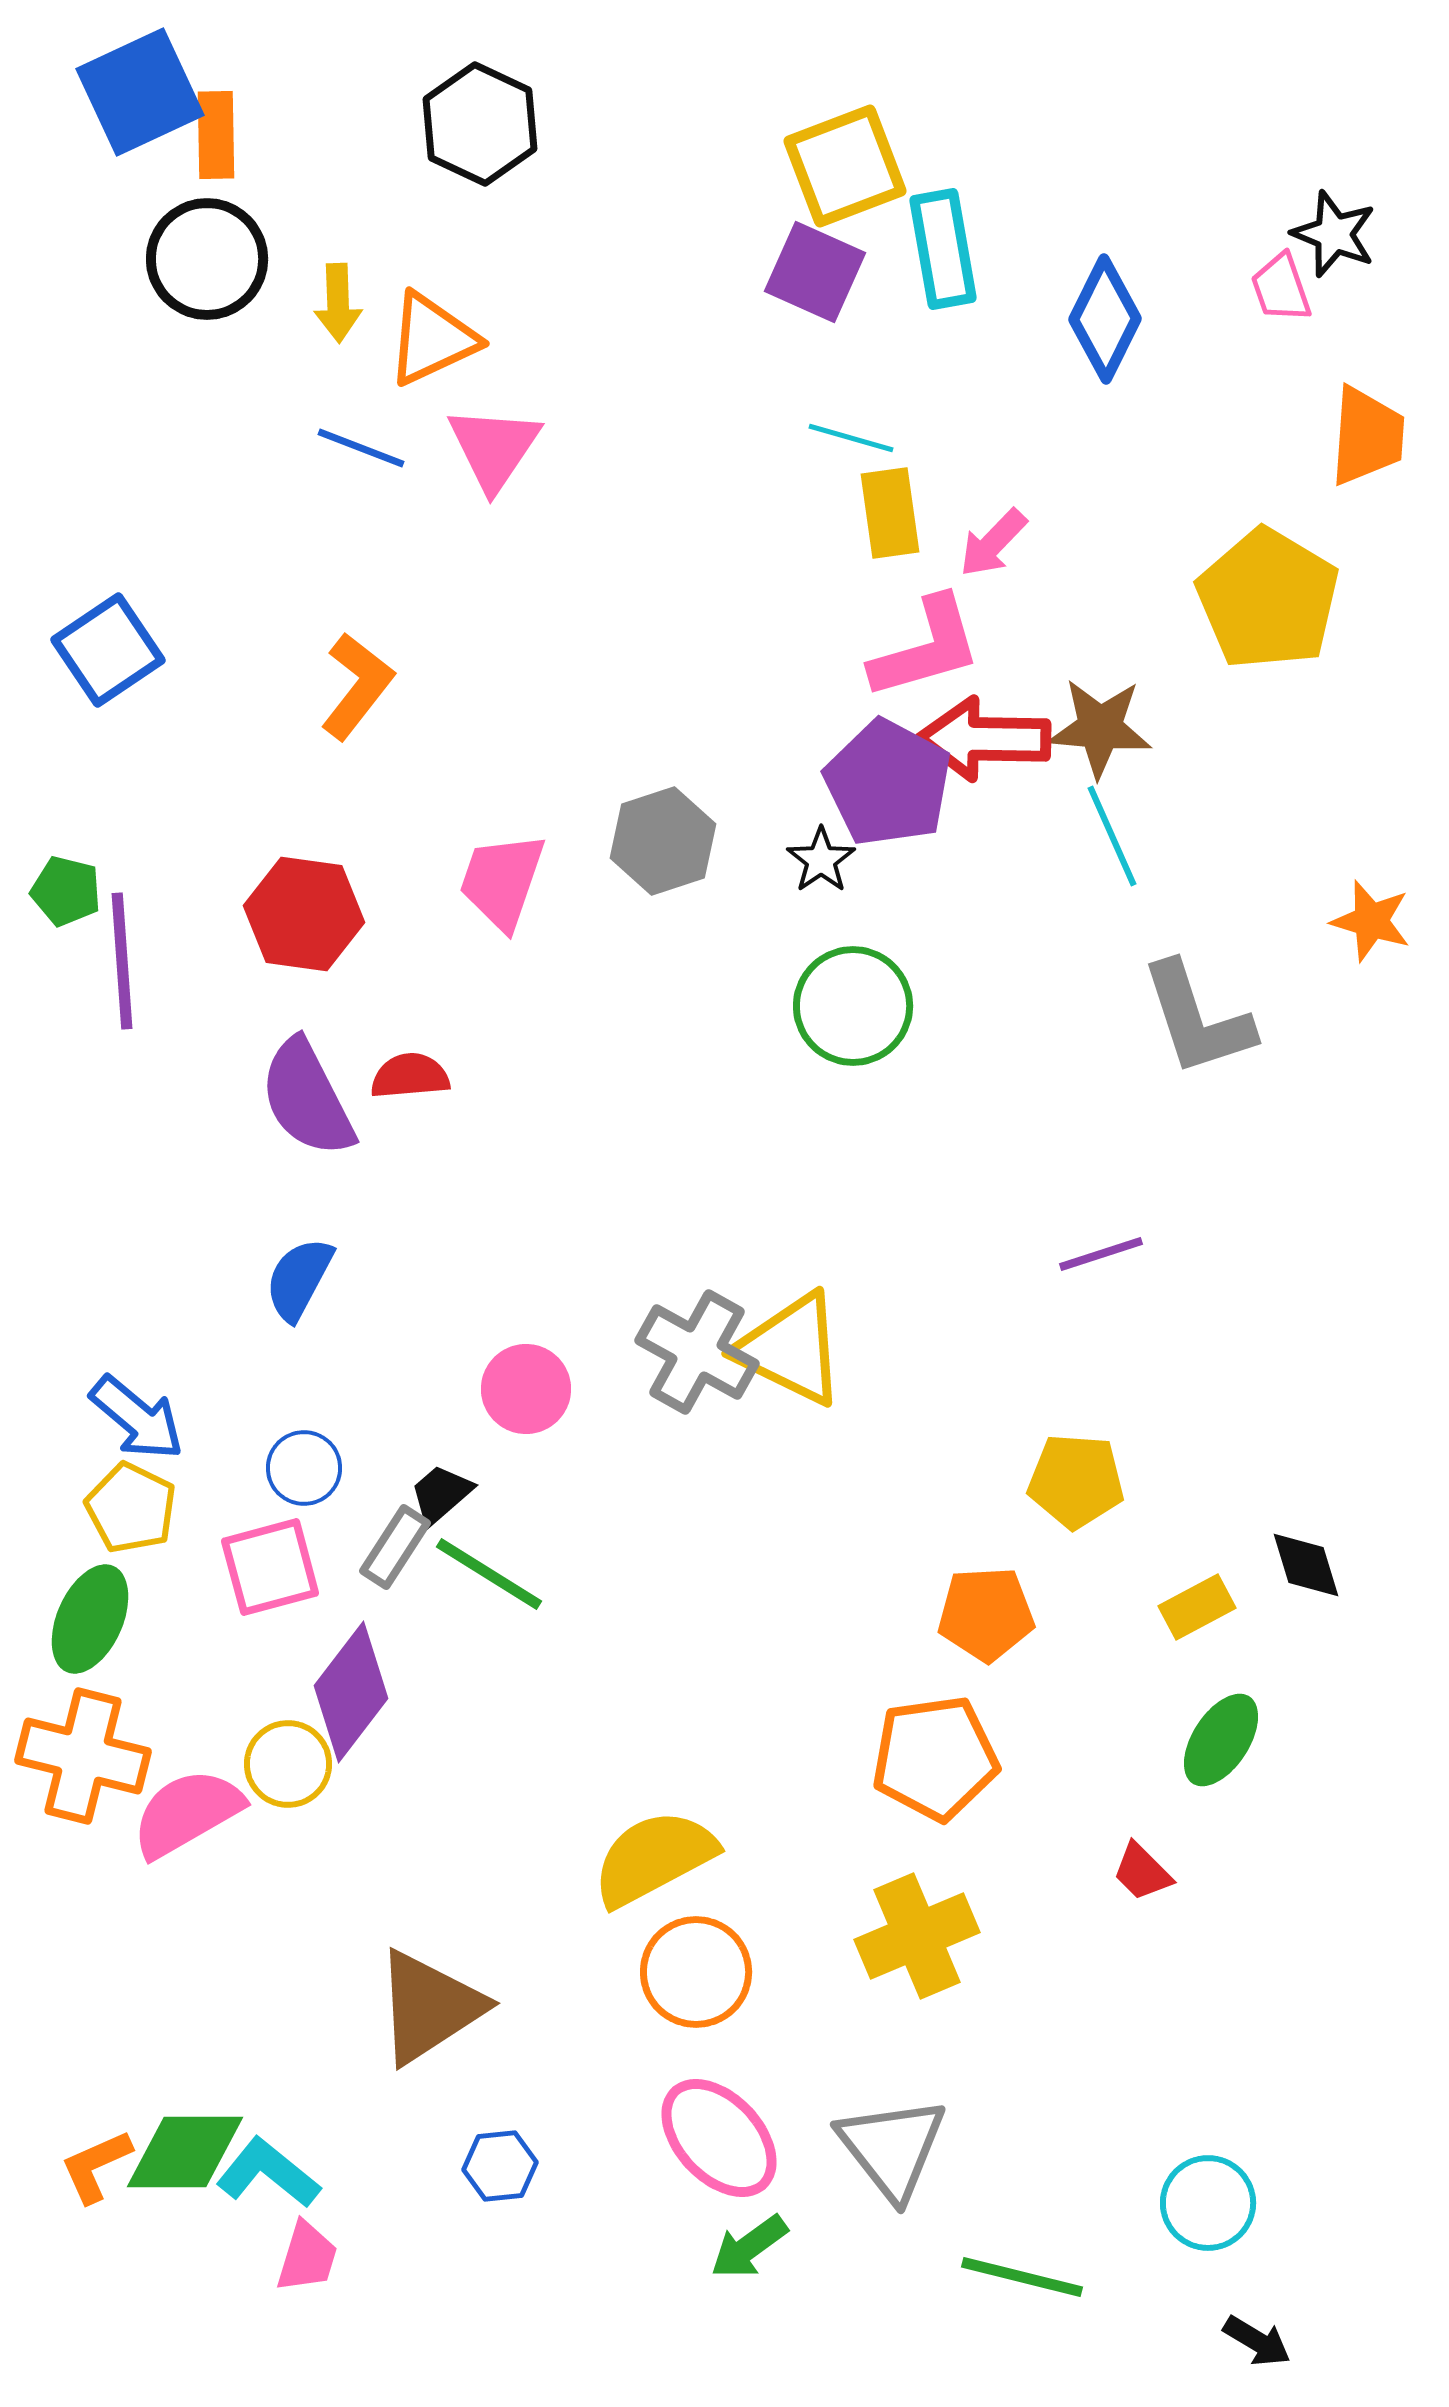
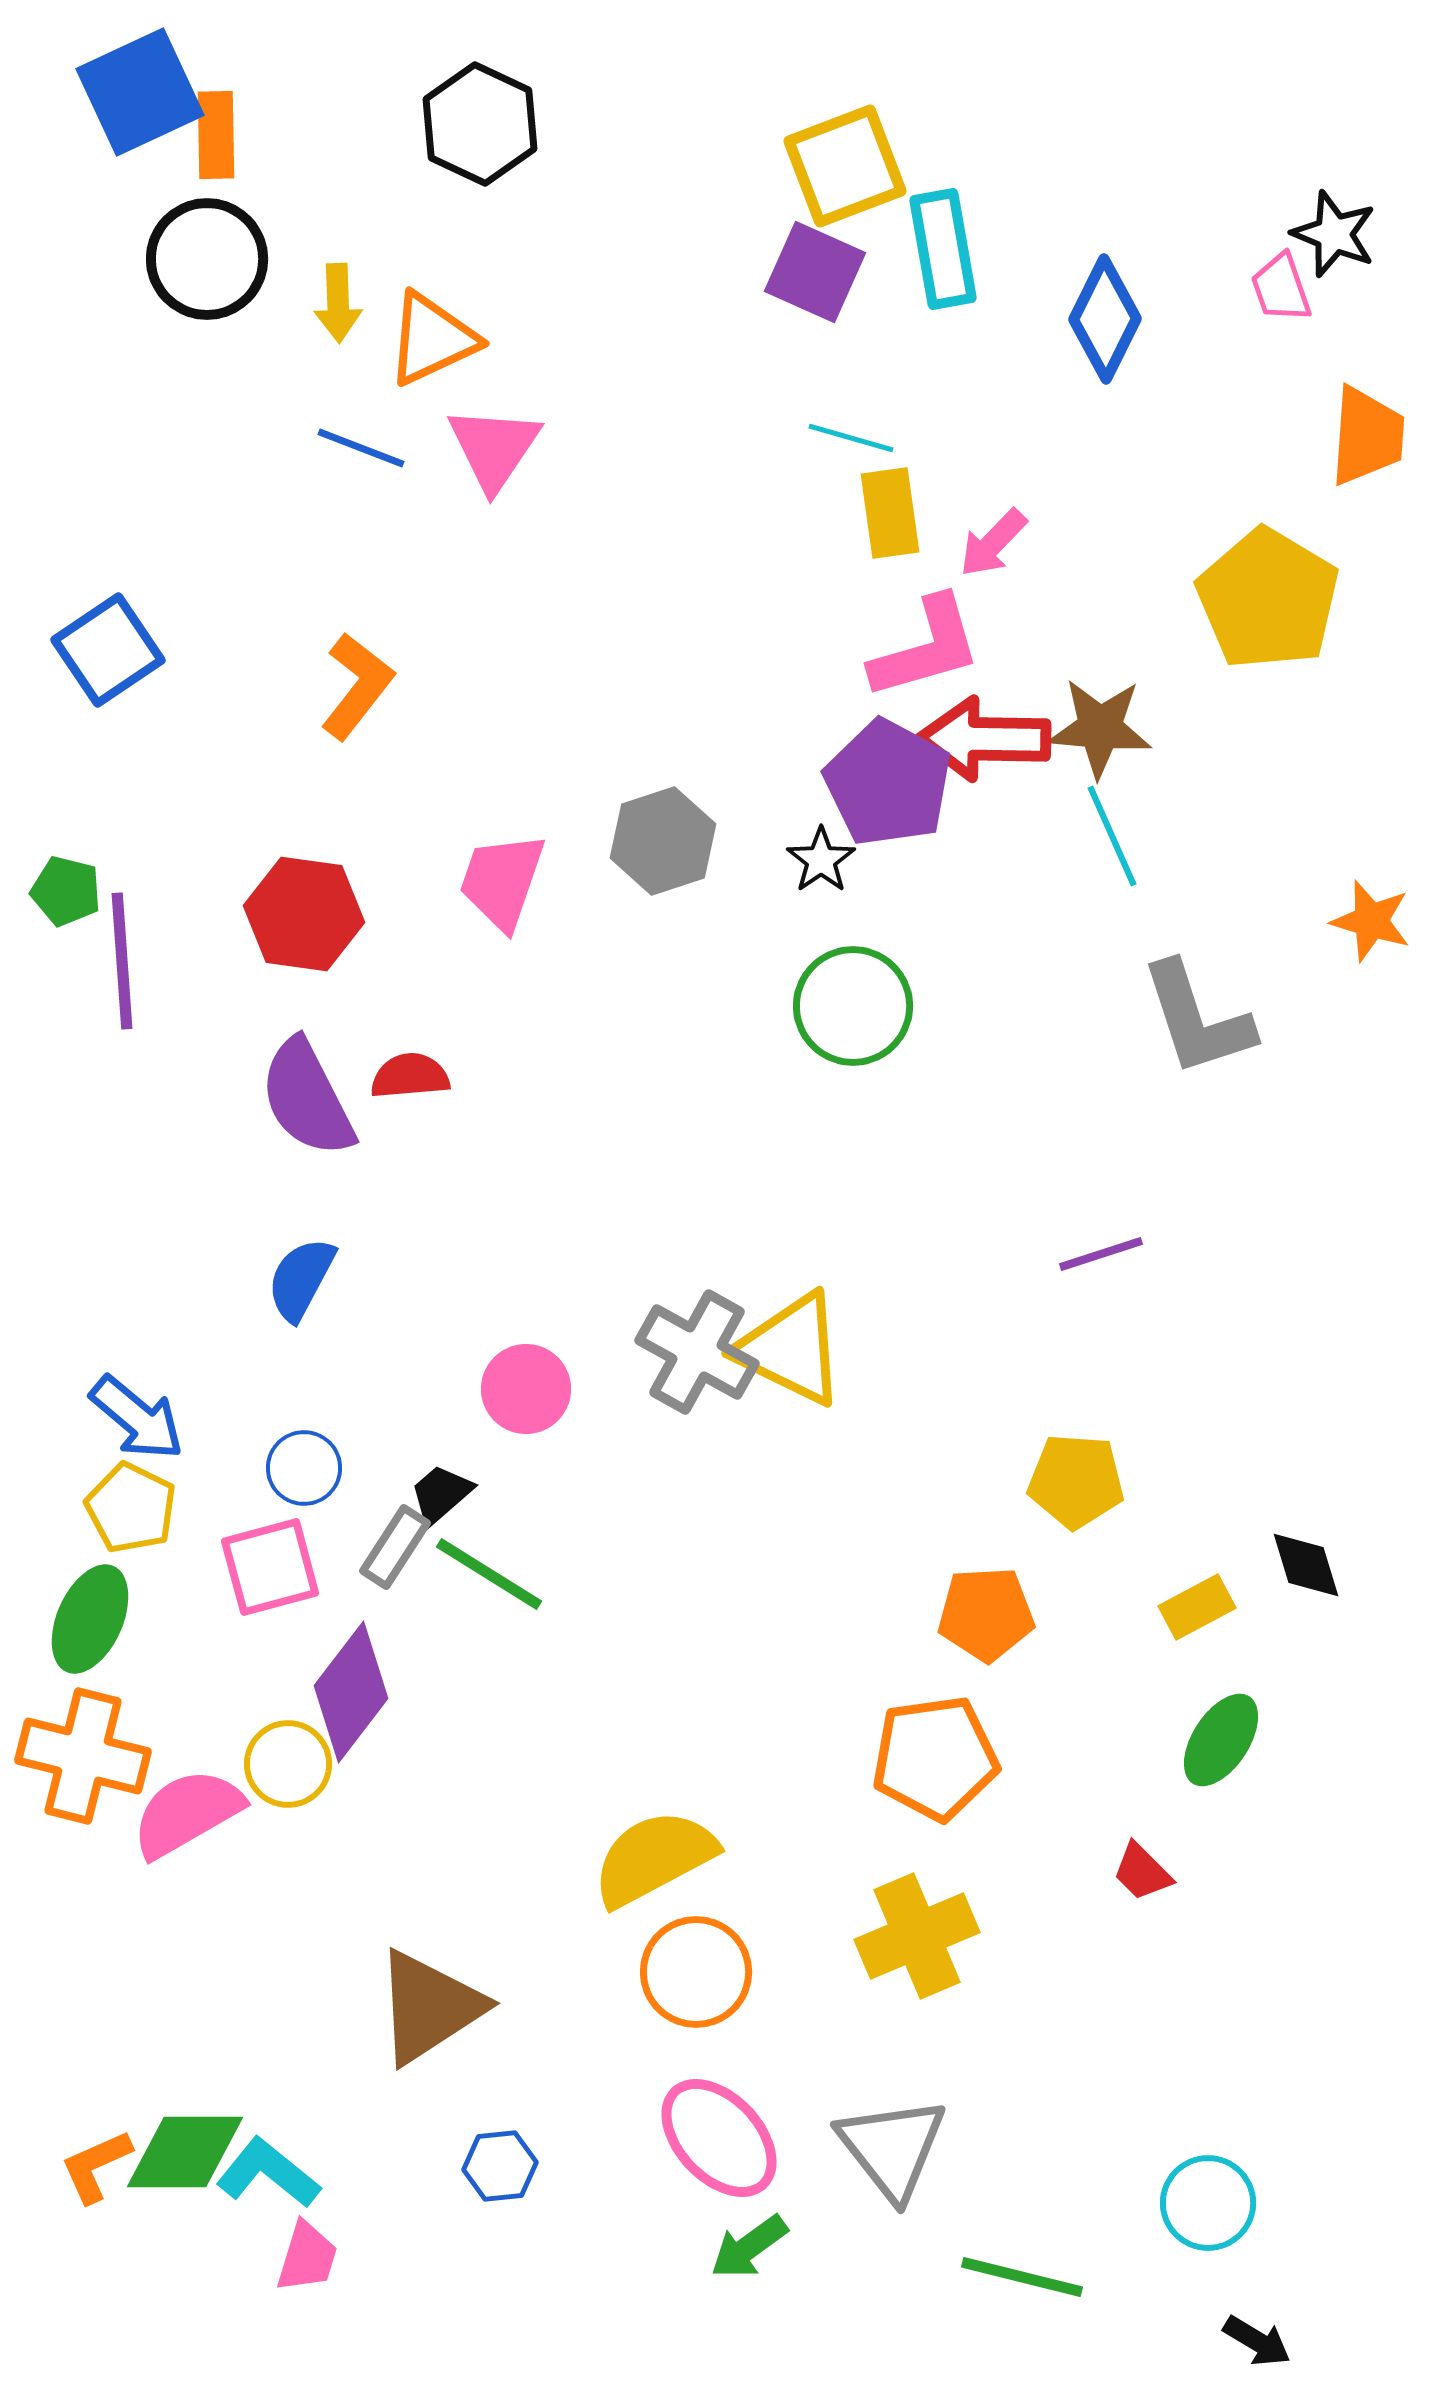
blue semicircle at (299, 1279): moved 2 px right
